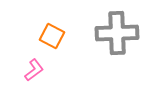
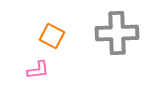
pink L-shape: moved 4 px right; rotated 30 degrees clockwise
